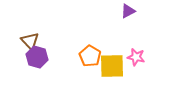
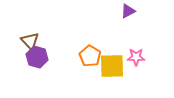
pink star: rotated 12 degrees counterclockwise
